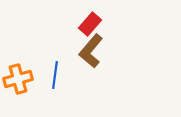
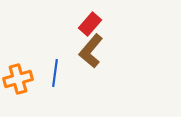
blue line: moved 2 px up
